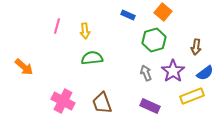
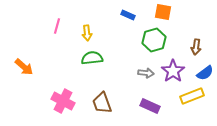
orange square: rotated 30 degrees counterclockwise
yellow arrow: moved 2 px right, 2 px down
gray arrow: rotated 119 degrees clockwise
